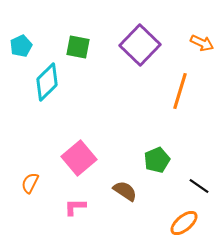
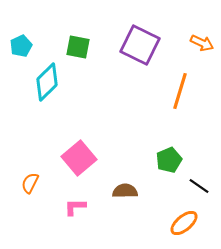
purple square: rotated 18 degrees counterclockwise
green pentagon: moved 12 px right
brown semicircle: rotated 35 degrees counterclockwise
